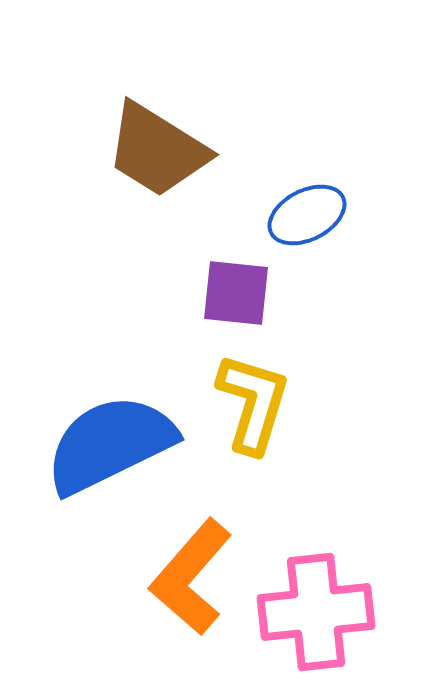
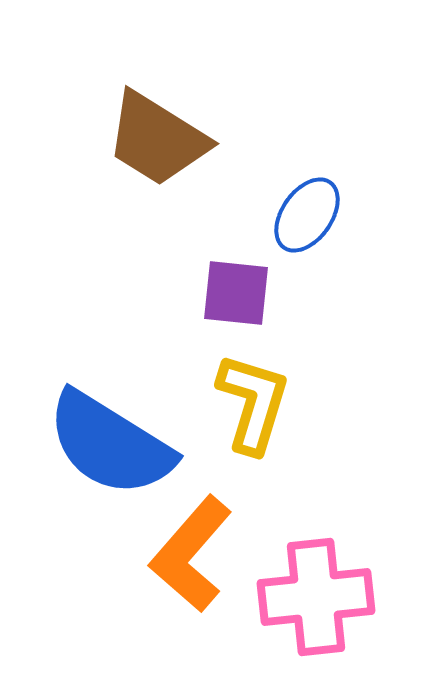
brown trapezoid: moved 11 px up
blue ellipse: rotated 28 degrees counterclockwise
blue semicircle: rotated 122 degrees counterclockwise
orange L-shape: moved 23 px up
pink cross: moved 15 px up
